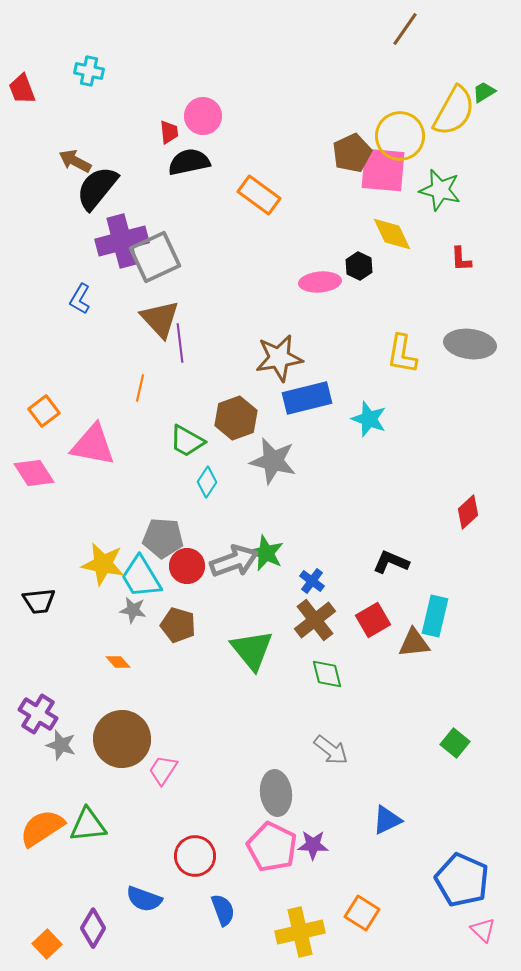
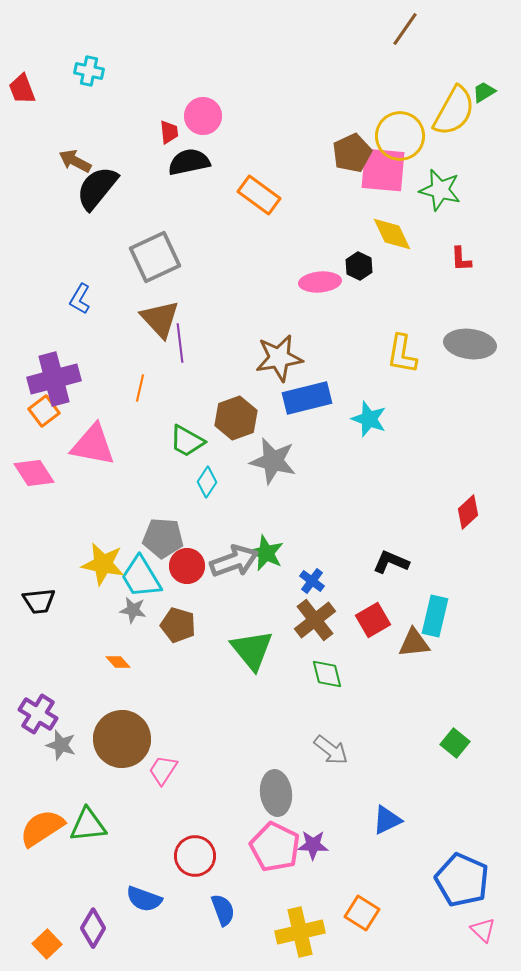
purple cross at (122, 241): moved 68 px left, 138 px down
pink pentagon at (272, 847): moved 3 px right
